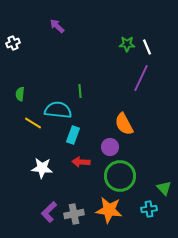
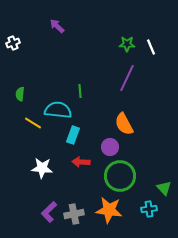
white line: moved 4 px right
purple line: moved 14 px left
